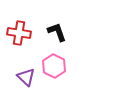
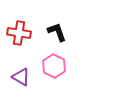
purple triangle: moved 5 px left; rotated 12 degrees counterclockwise
